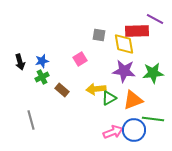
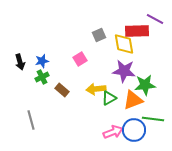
gray square: rotated 32 degrees counterclockwise
green star: moved 8 px left, 12 px down
